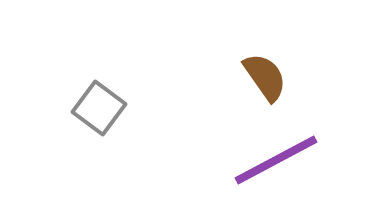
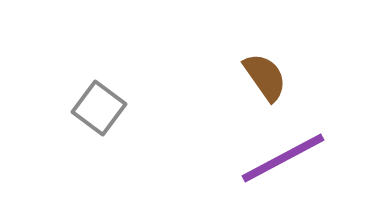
purple line: moved 7 px right, 2 px up
